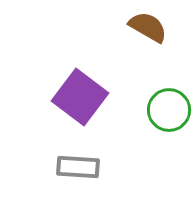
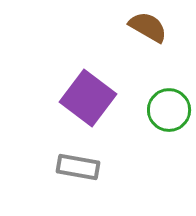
purple square: moved 8 px right, 1 px down
gray rectangle: rotated 6 degrees clockwise
